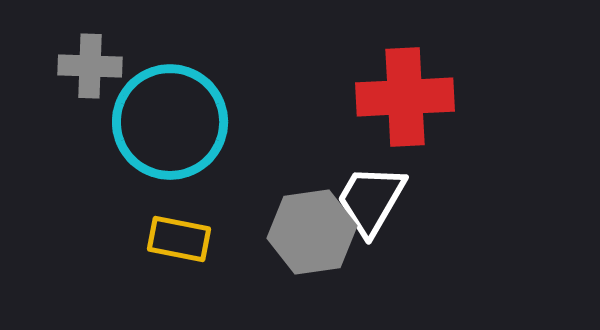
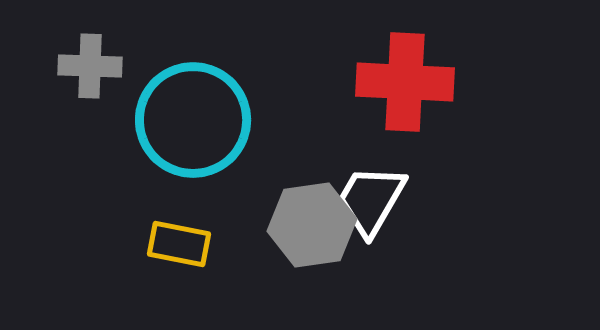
red cross: moved 15 px up; rotated 6 degrees clockwise
cyan circle: moved 23 px right, 2 px up
gray hexagon: moved 7 px up
yellow rectangle: moved 5 px down
